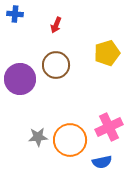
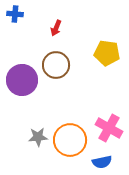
red arrow: moved 3 px down
yellow pentagon: rotated 25 degrees clockwise
purple circle: moved 2 px right, 1 px down
pink cross: moved 1 px down; rotated 36 degrees counterclockwise
